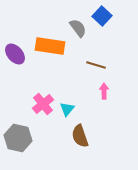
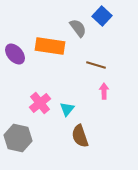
pink cross: moved 3 px left, 1 px up
